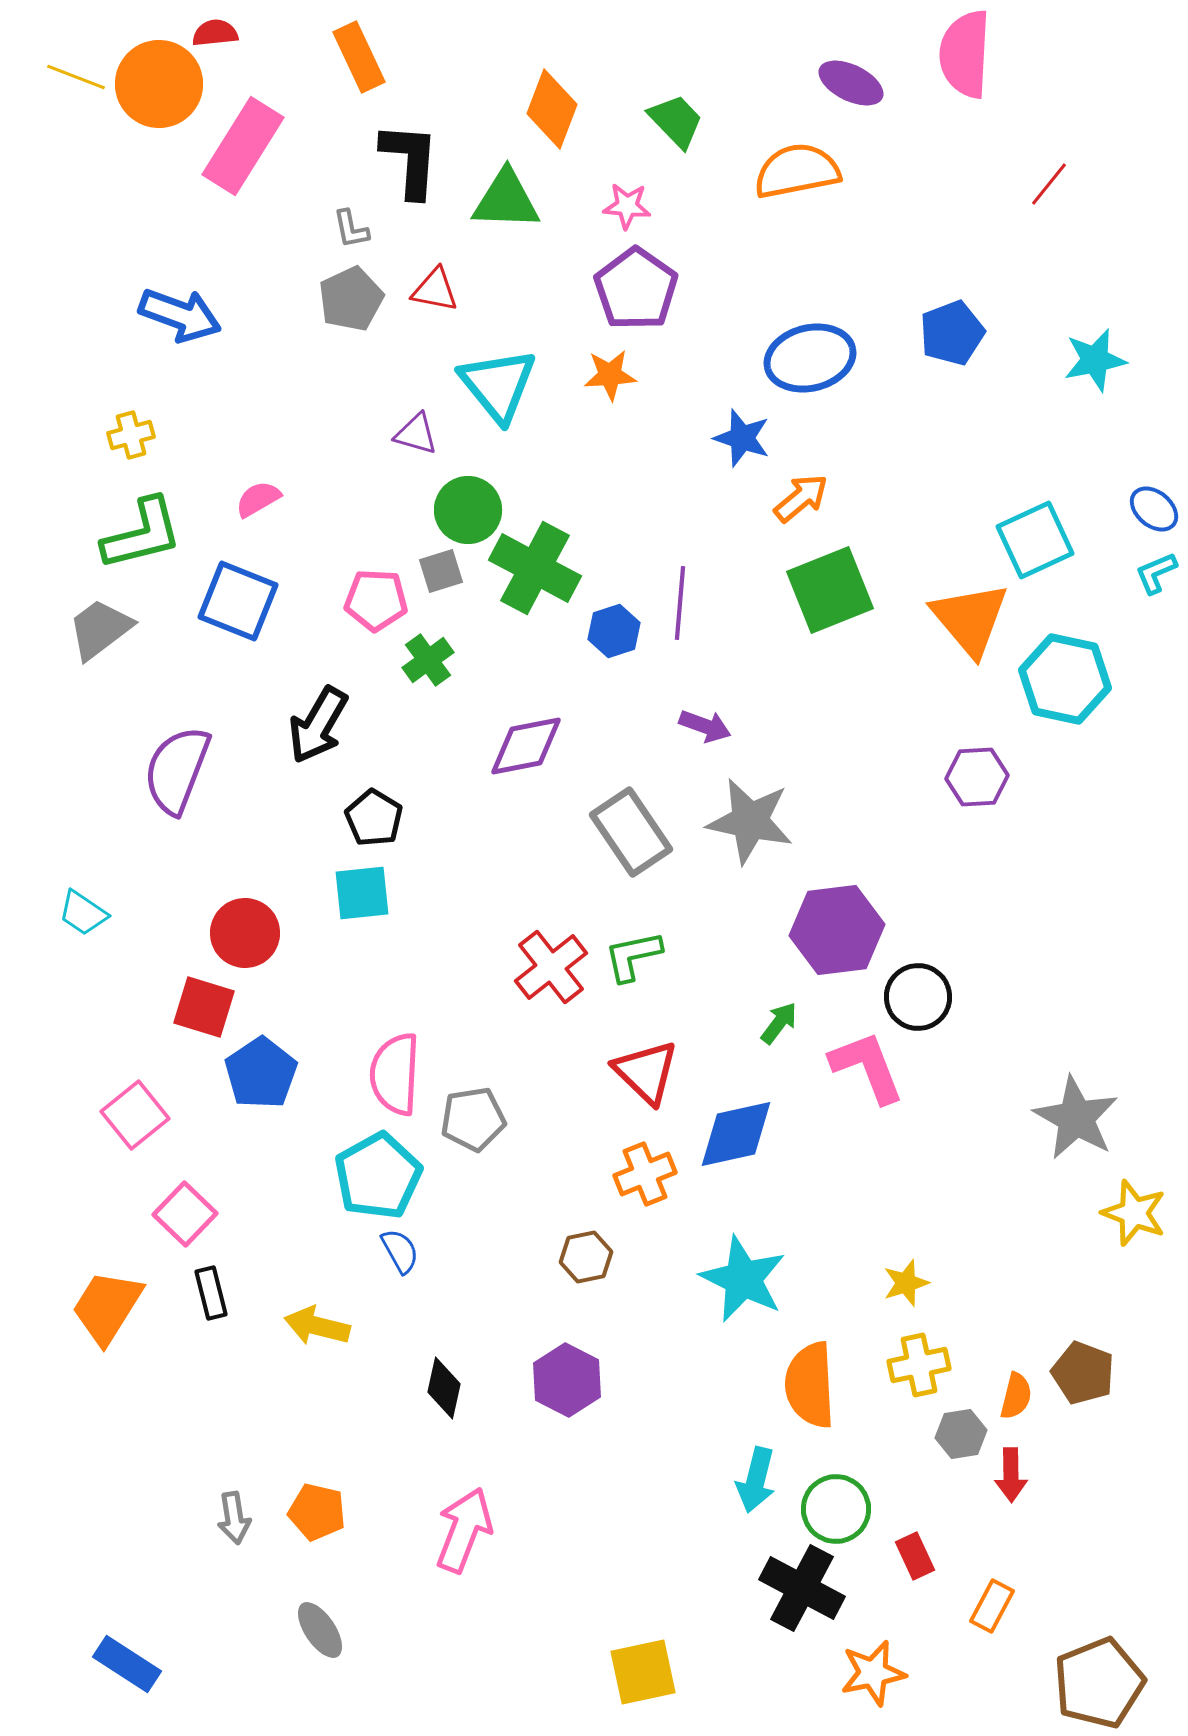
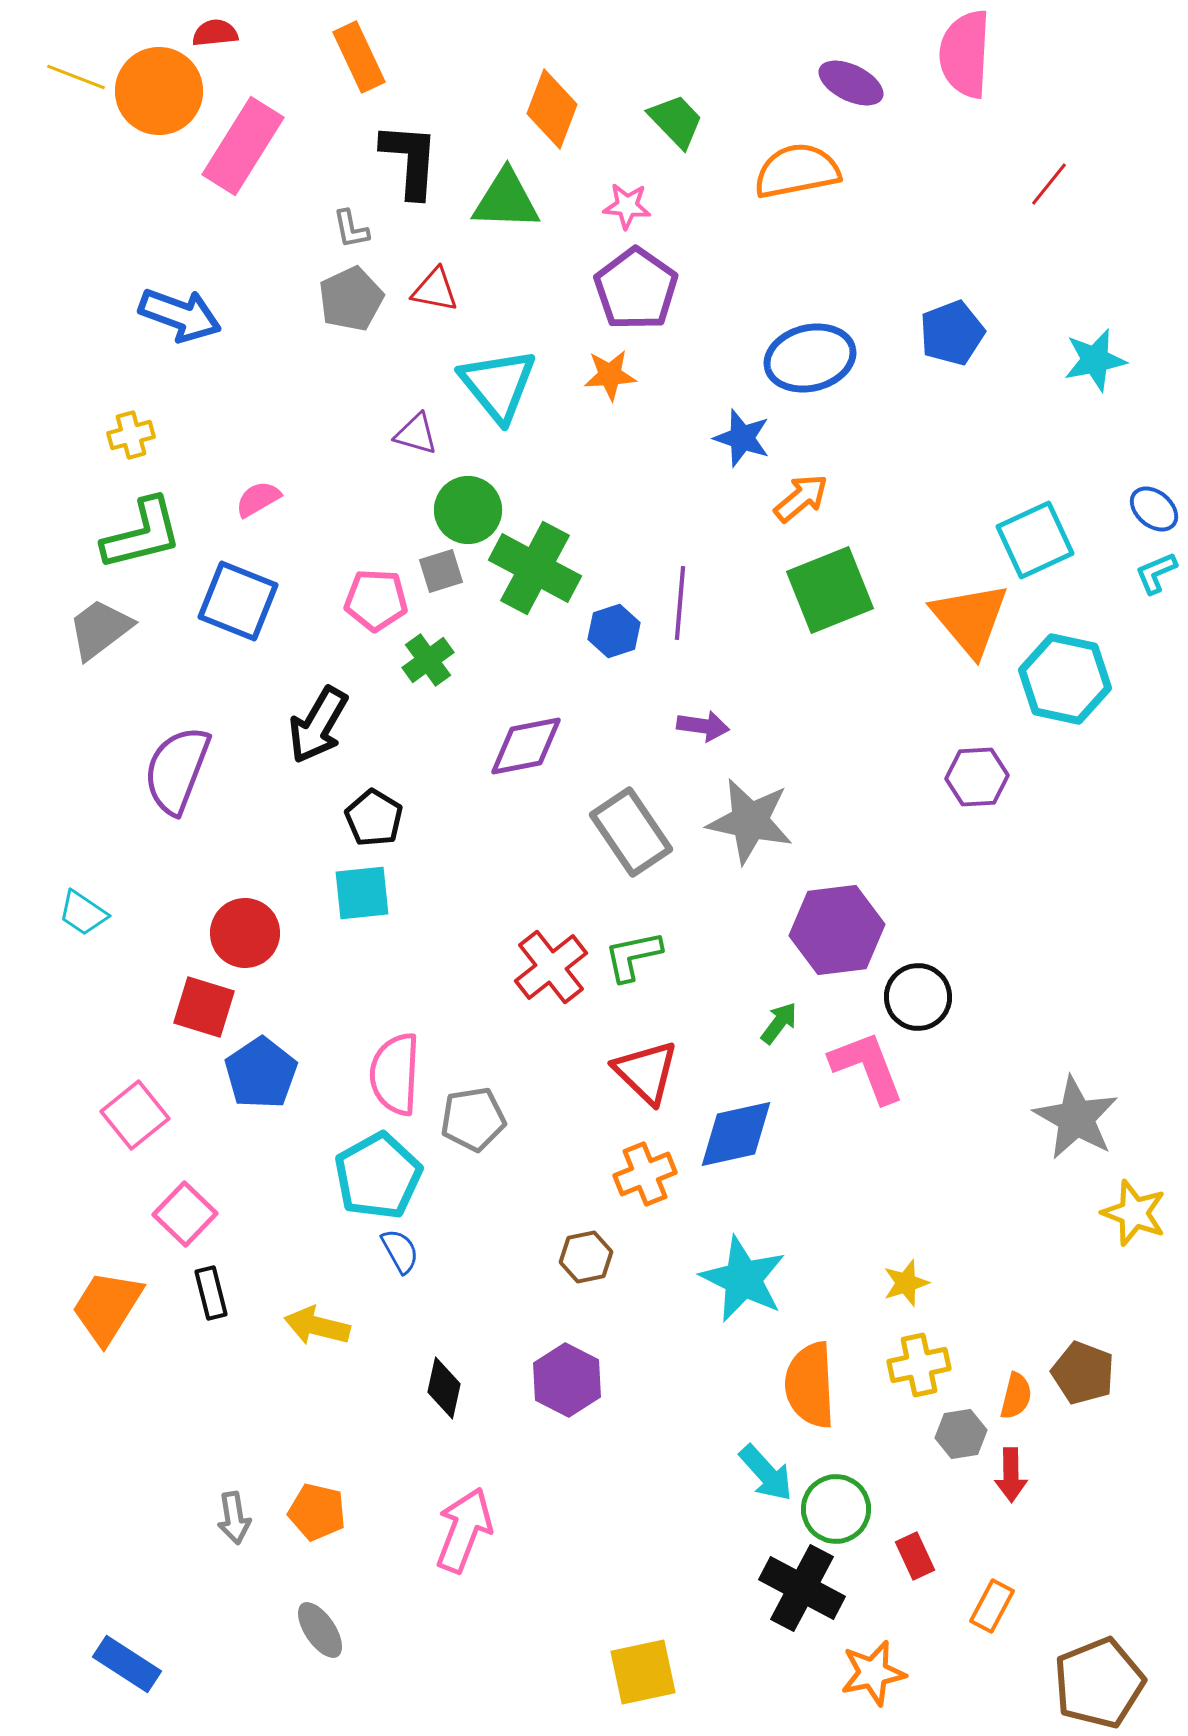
orange circle at (159, 84): moved 7 px down
purple arrow at (705, 726): moved 2 px left; rotated 12 degrees counterclockwise
cyan arrow at (756, 1480): moved 10 px right, 7 px up; rotated 56 degrees counterclockwise
